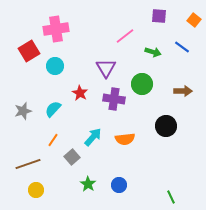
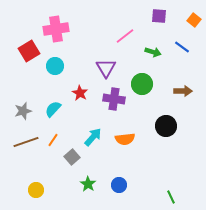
brown line: moved 2 px left, 22 px up
